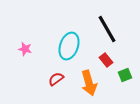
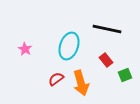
black line: rotated 48 degrees counterclockwise
pink star: rotated 16 degrees clockwise
orange arrow: moved 8 px left
